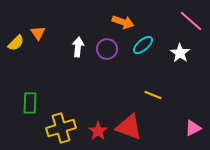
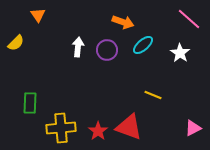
pink line: moved 2 px left, 2 px up
orange triangle: moved 18 px up
purple circle: moved 1 px down
yellow cross: rotated 12 degrees clockwise
